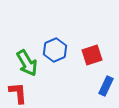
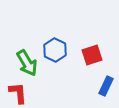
blue hexagon: rotated 10 degrees counterclockwise
